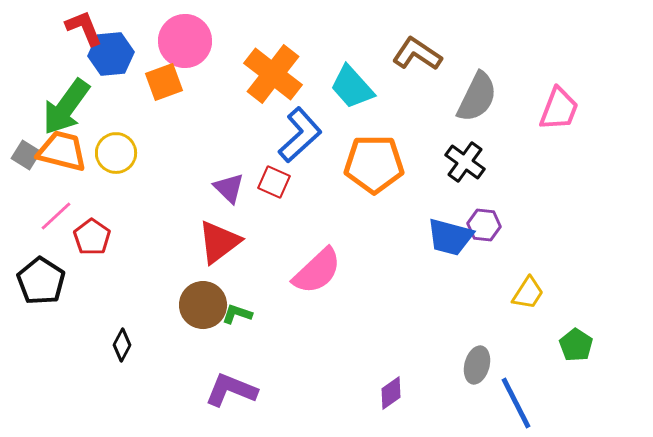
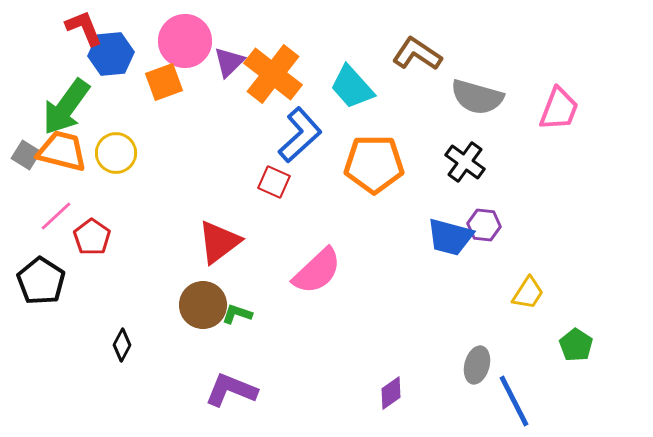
gray semicircle: rotated 80 degrees clockwise
purple triangle: moved 126 px up; rotated 32 degrees clockwise
blue line: moved 2 px left, 2 px up
